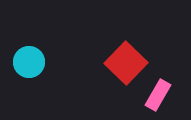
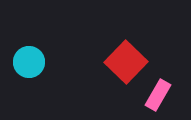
red square: moved 1 px up
